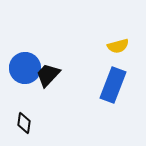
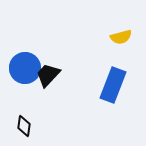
yellow semicircle: moved 3 px right, 9 px up
black diamond: moved 3 px down
